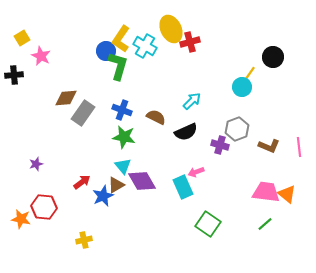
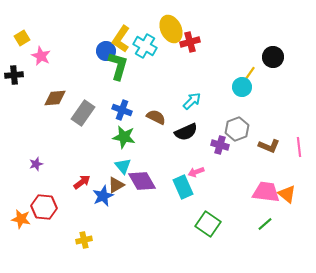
brown diamond: moved 11 px left
